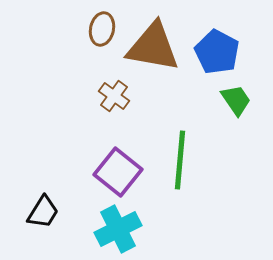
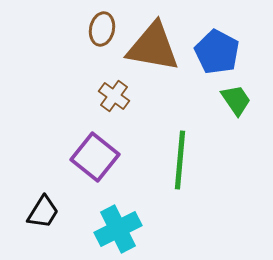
purple square: moved 23 px left, 15 px up
